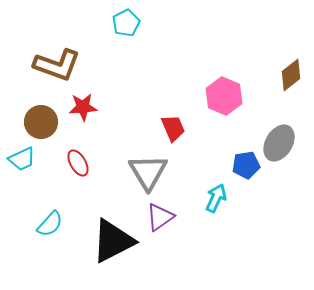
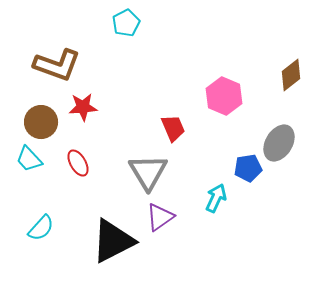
cyan trapezoid: moved 7 px right; rotated 72 degrees clockwise
blue pentagon: moved 2 px right, 3 px down
cyan semicircle: moved 9 px left, 4 px down
